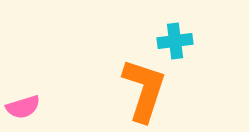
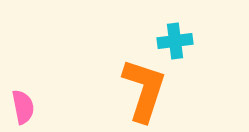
pink semicircle: rotated 84 degrees counterclockwise
